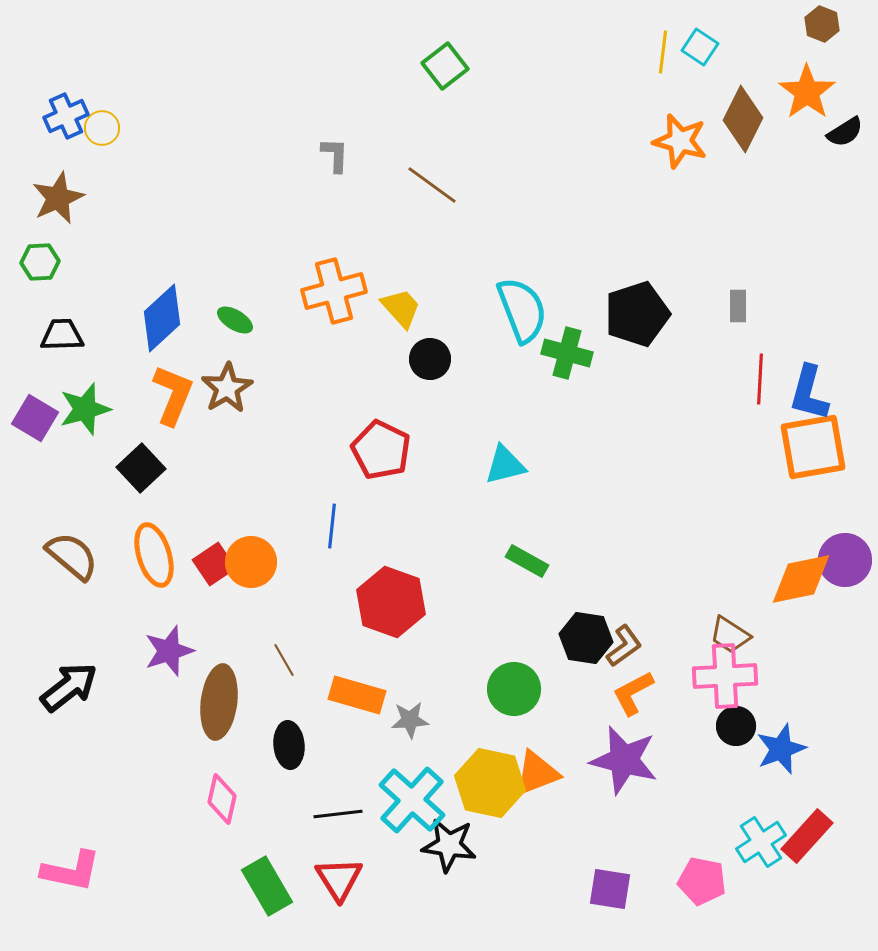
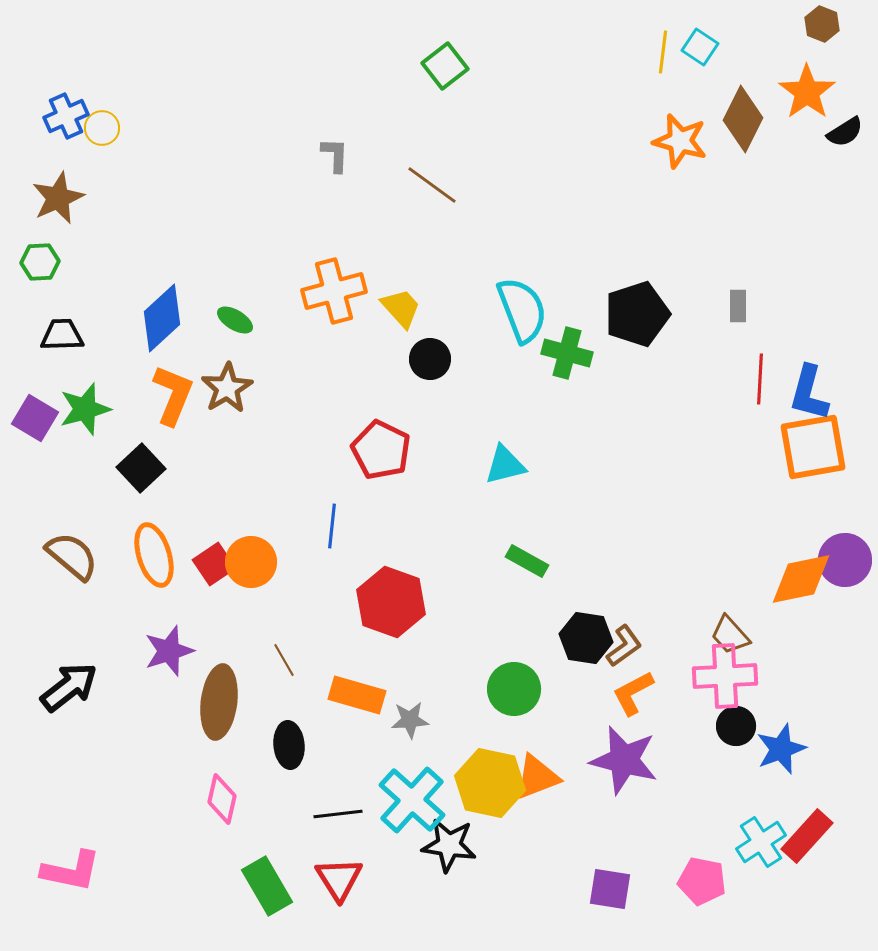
brown trapezoid at (730, 635): rotated 15 degrees clockwise
orange triangle at (537, 773): moved 4 px down
